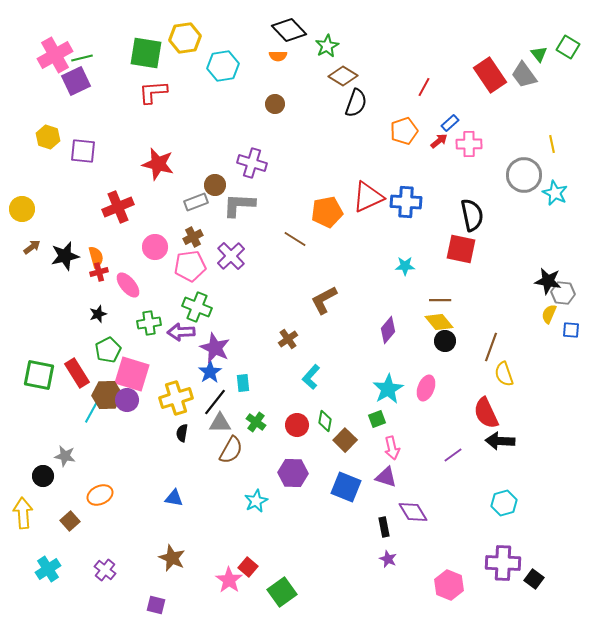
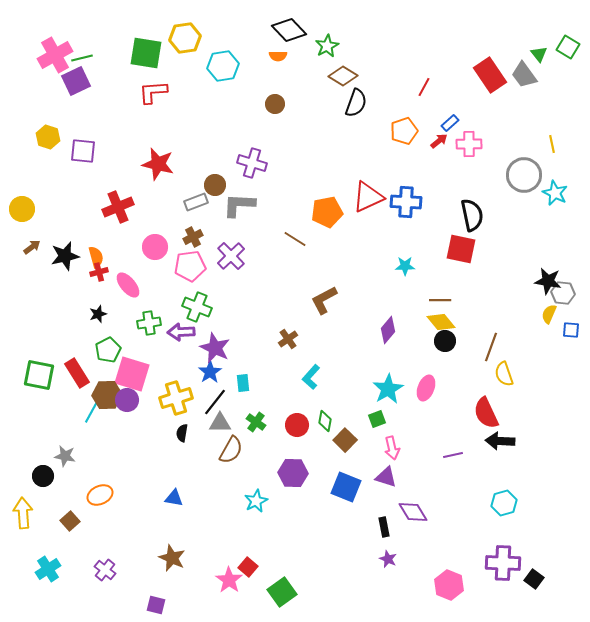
yellow diamond at (439, 322): moved 2 px right
purple line at (453, 455): rotated 24 degrees clockwise
